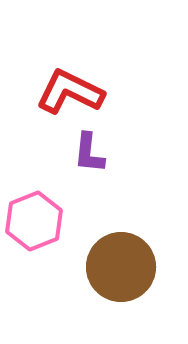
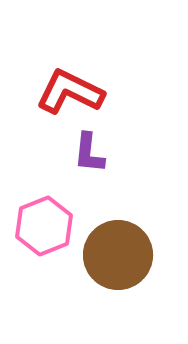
pink hexagon: moved 10 px right, 5 px down
brown circle: moved 3 px left, 12 px up
